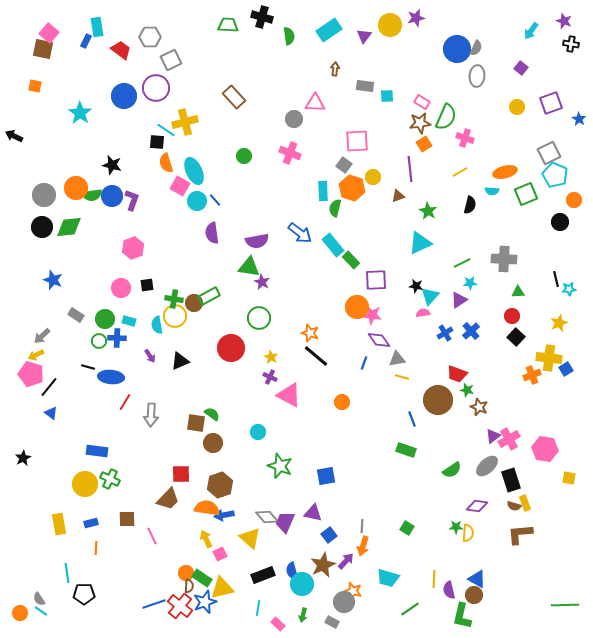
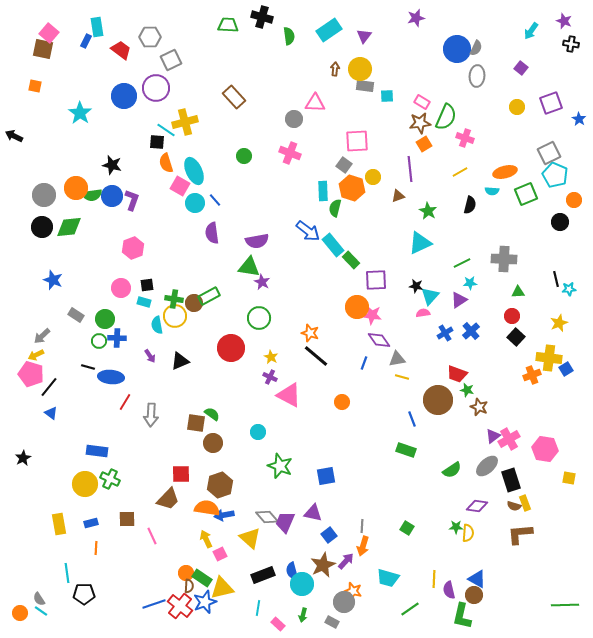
yellow circle at (390, 25): moved 30 px left, 44 px down
cyan circle at (197, 201): moved 2 px left, 2 px down
blue arrow at (300, 233): moved 8 px right, 2 px up
cyan rectangle at (129, 321): moved 15 px right, 19 px up
